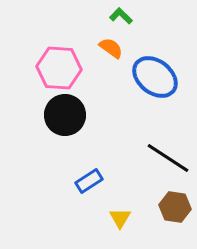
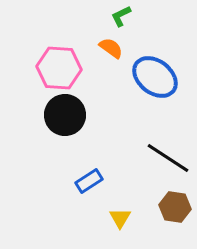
green L-shape: rotated 70 degrees counterclockwise
